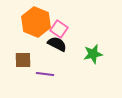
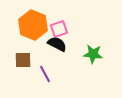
orange hexagon: moved 3 px left, 3 px down
pink square: rotated 36 degrees clockwise
green star: rotated 18 degrees clockwise
purple line: rotated 54 degrees clockwise
